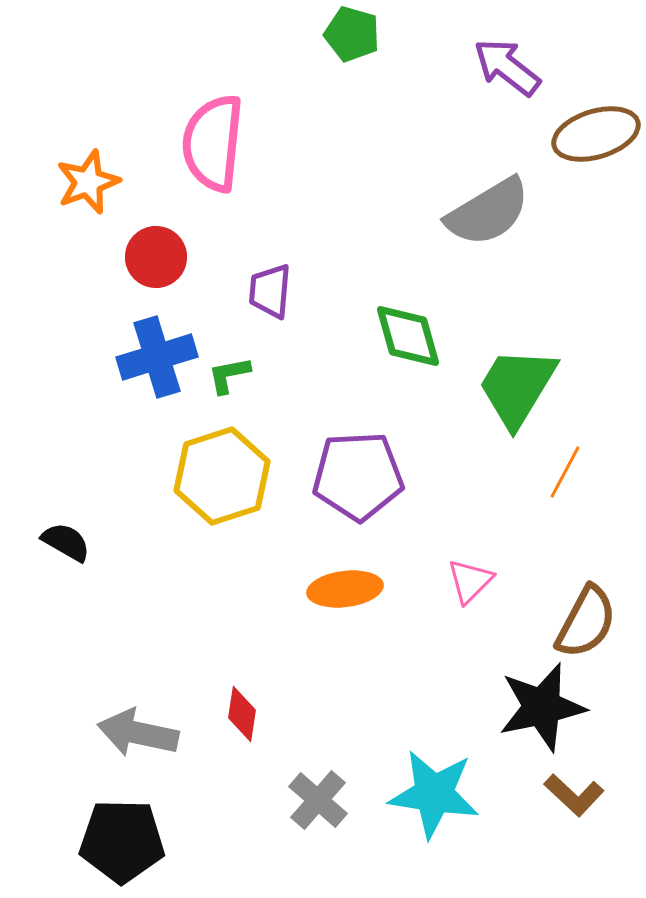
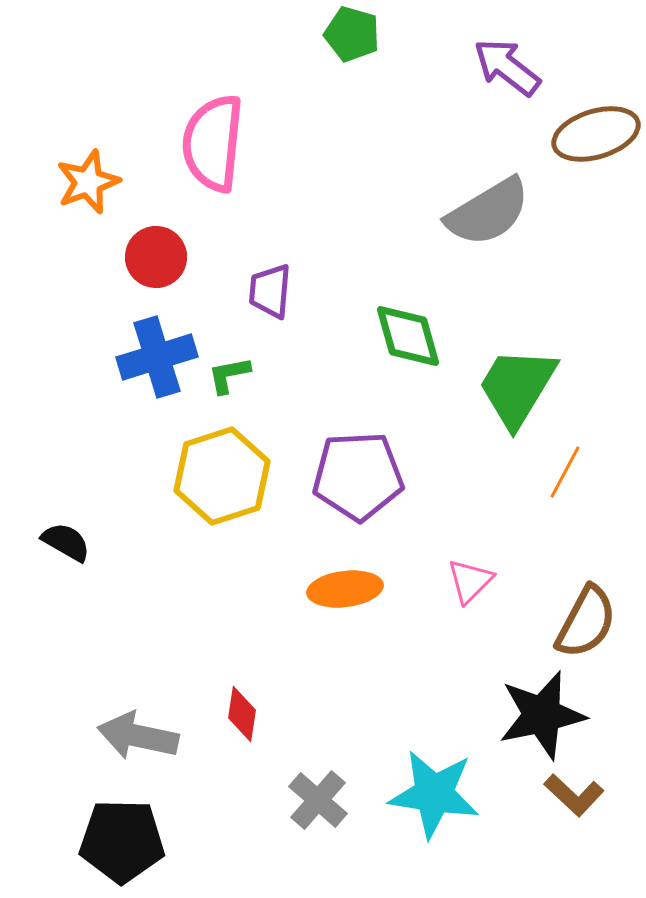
black star: moved 8 px down
gray arrow: moved 3 px down
